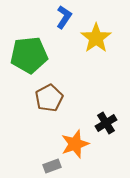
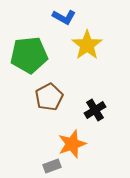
blue L-shape: rotated 85 degrees clockwise
yellow star: moved 9 px left, 7 px down
brown pentagon: moved 1 px up
black cross: moved 11 px left, 13 px up
orange star: moved 3 px left
